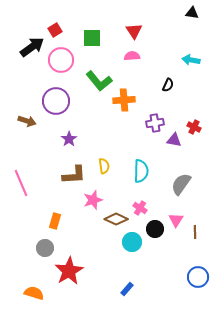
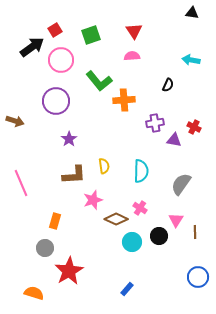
green square: moved 1 px left, 3 px up; rotated 18 degrees counterclockwise
brown arrow: moved 12 px left
black circle: moved 4 px right, 7 px down
